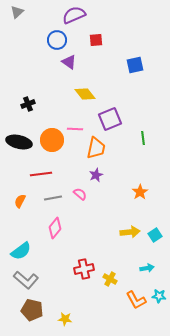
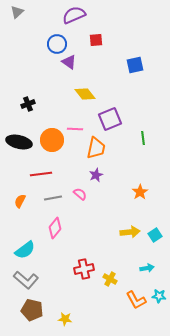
blue circle: moved 4 px down
cyan semicircle: moved 4 px right, 1 px up
